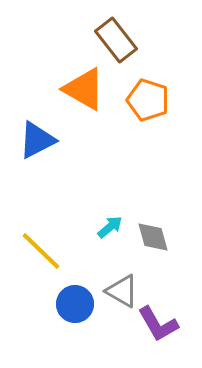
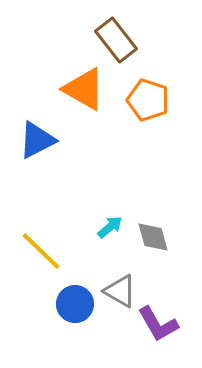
gray triangle: moved 2 px left
